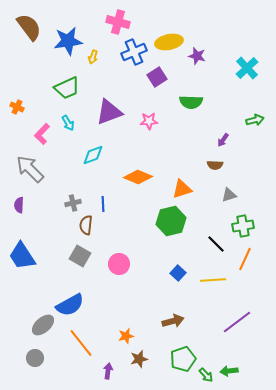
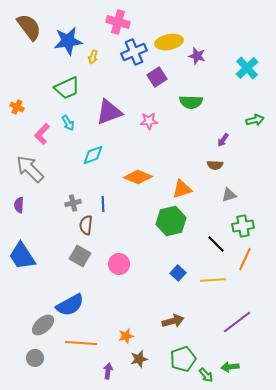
orange line at (81, 343): rotated 48 degrees counterclockwise
green arrow at (229, 371): moved 1 px right, 4 px up
